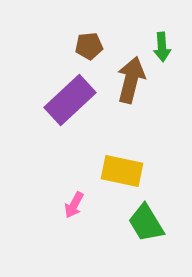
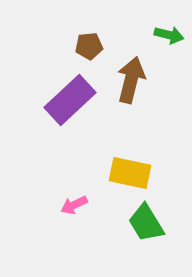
green arrow: moved 7 px right, 12 px up; rotated 72 degrees counterclockwise
yellow rectangle: moved 8 px right, 2 px down
pink arrow: rotated 36 degrees clockwise
